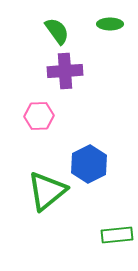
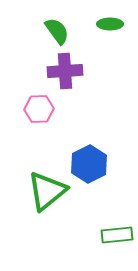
pink hexagon: moved 7 px up
